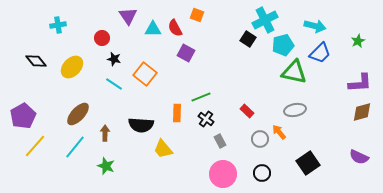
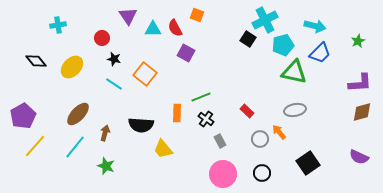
brown arrow at (105, 133): rotated 14 degrees clockwise
